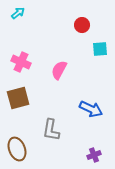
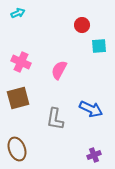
cyan arrow: rotated 16 degrees clockwise
cyan square: moved 1 px left, 3 px up
gray L-shape: moved 4 px right, 11 px up
